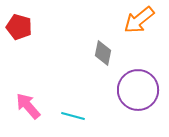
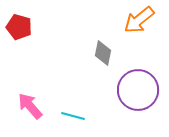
pink arrow: moved 2 px right
